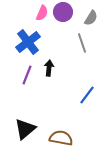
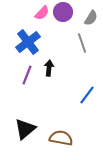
pink semicircle: rotated 21 degrees clockwise
